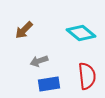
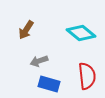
brown arrow: moved 2 px right; rotated 12 degrees counterclockwise
blue rectangle: rotated 25 degrees clockwise
